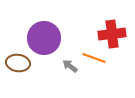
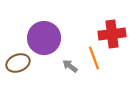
orange line: rotated 50 degrees clockwise
brown ellipse: rotated 30 degrees counterclockwise
